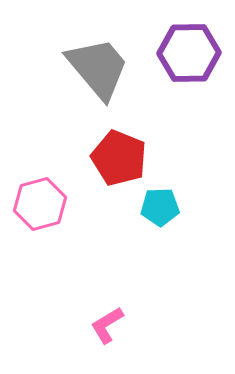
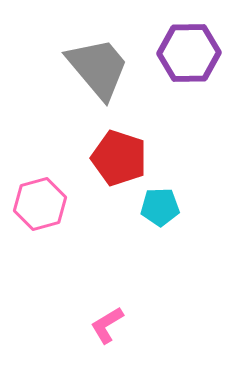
red pentagon: rotated 4 degrees counterclockwise
